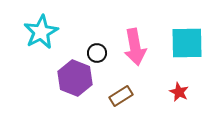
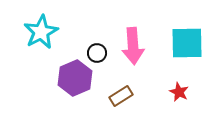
pink arrow: moved 2 px left, 1 px up; rotated 6 degrees clockwise
purple hexagon: rotated 16 degrees clockwise
